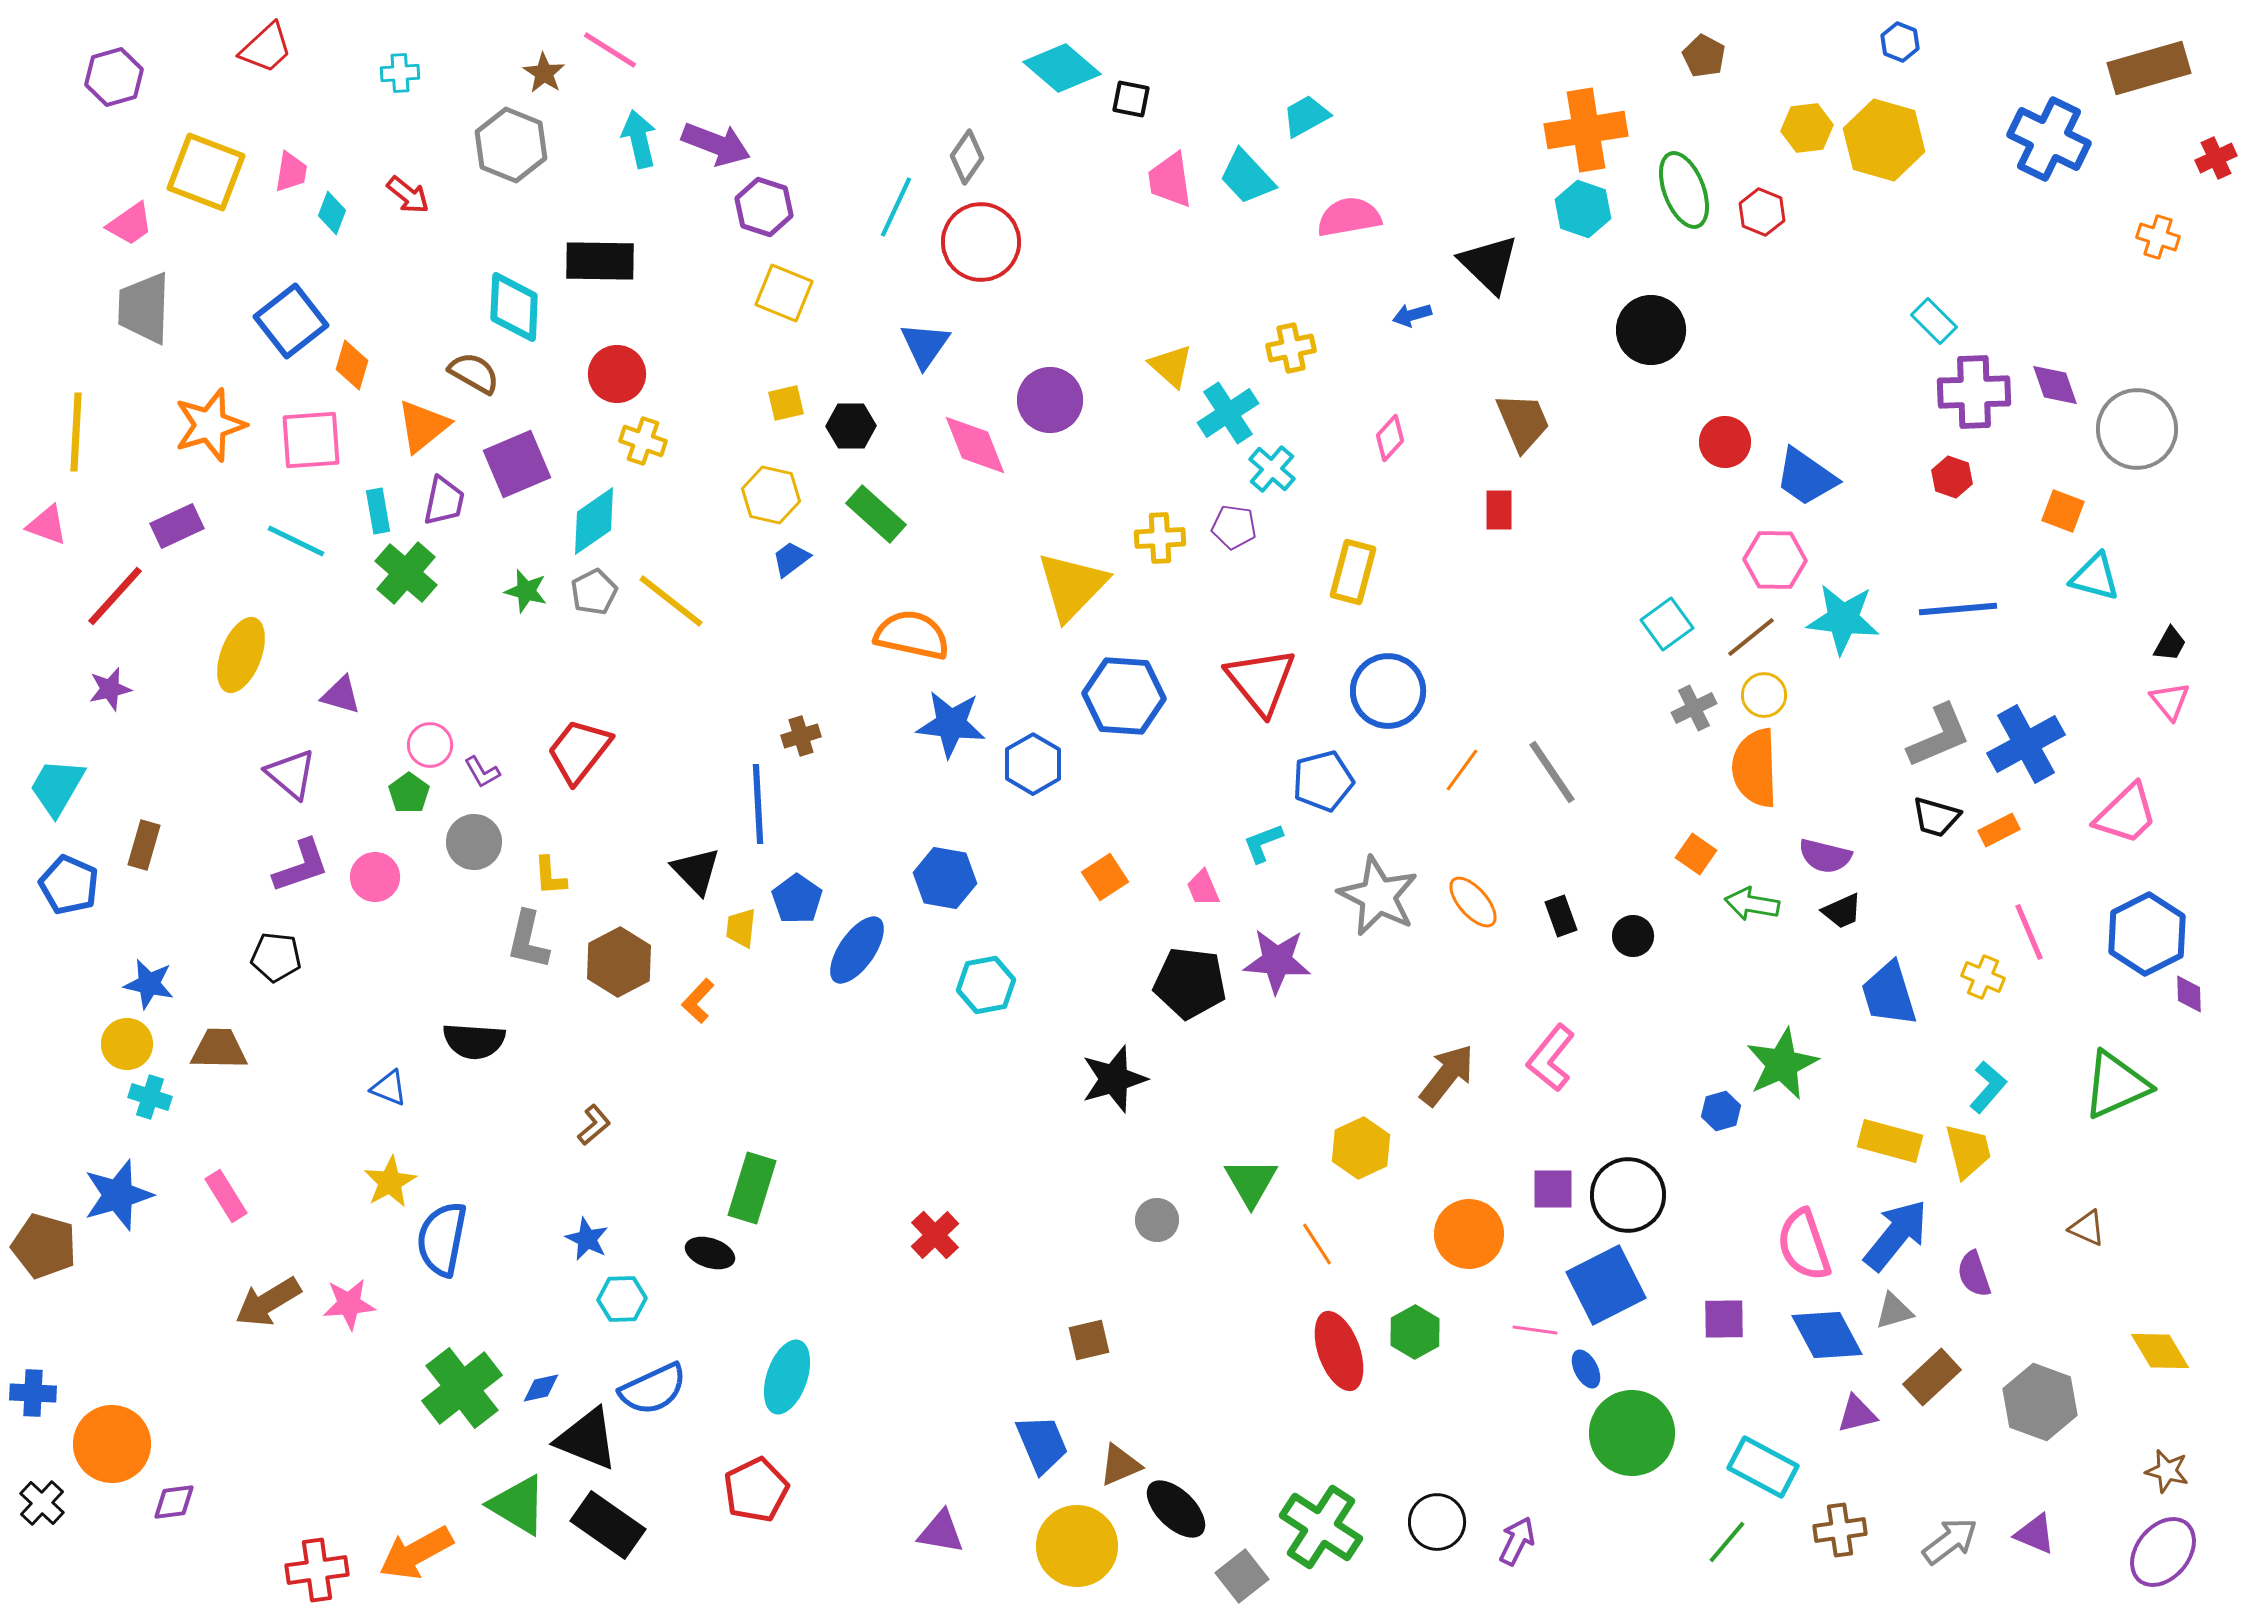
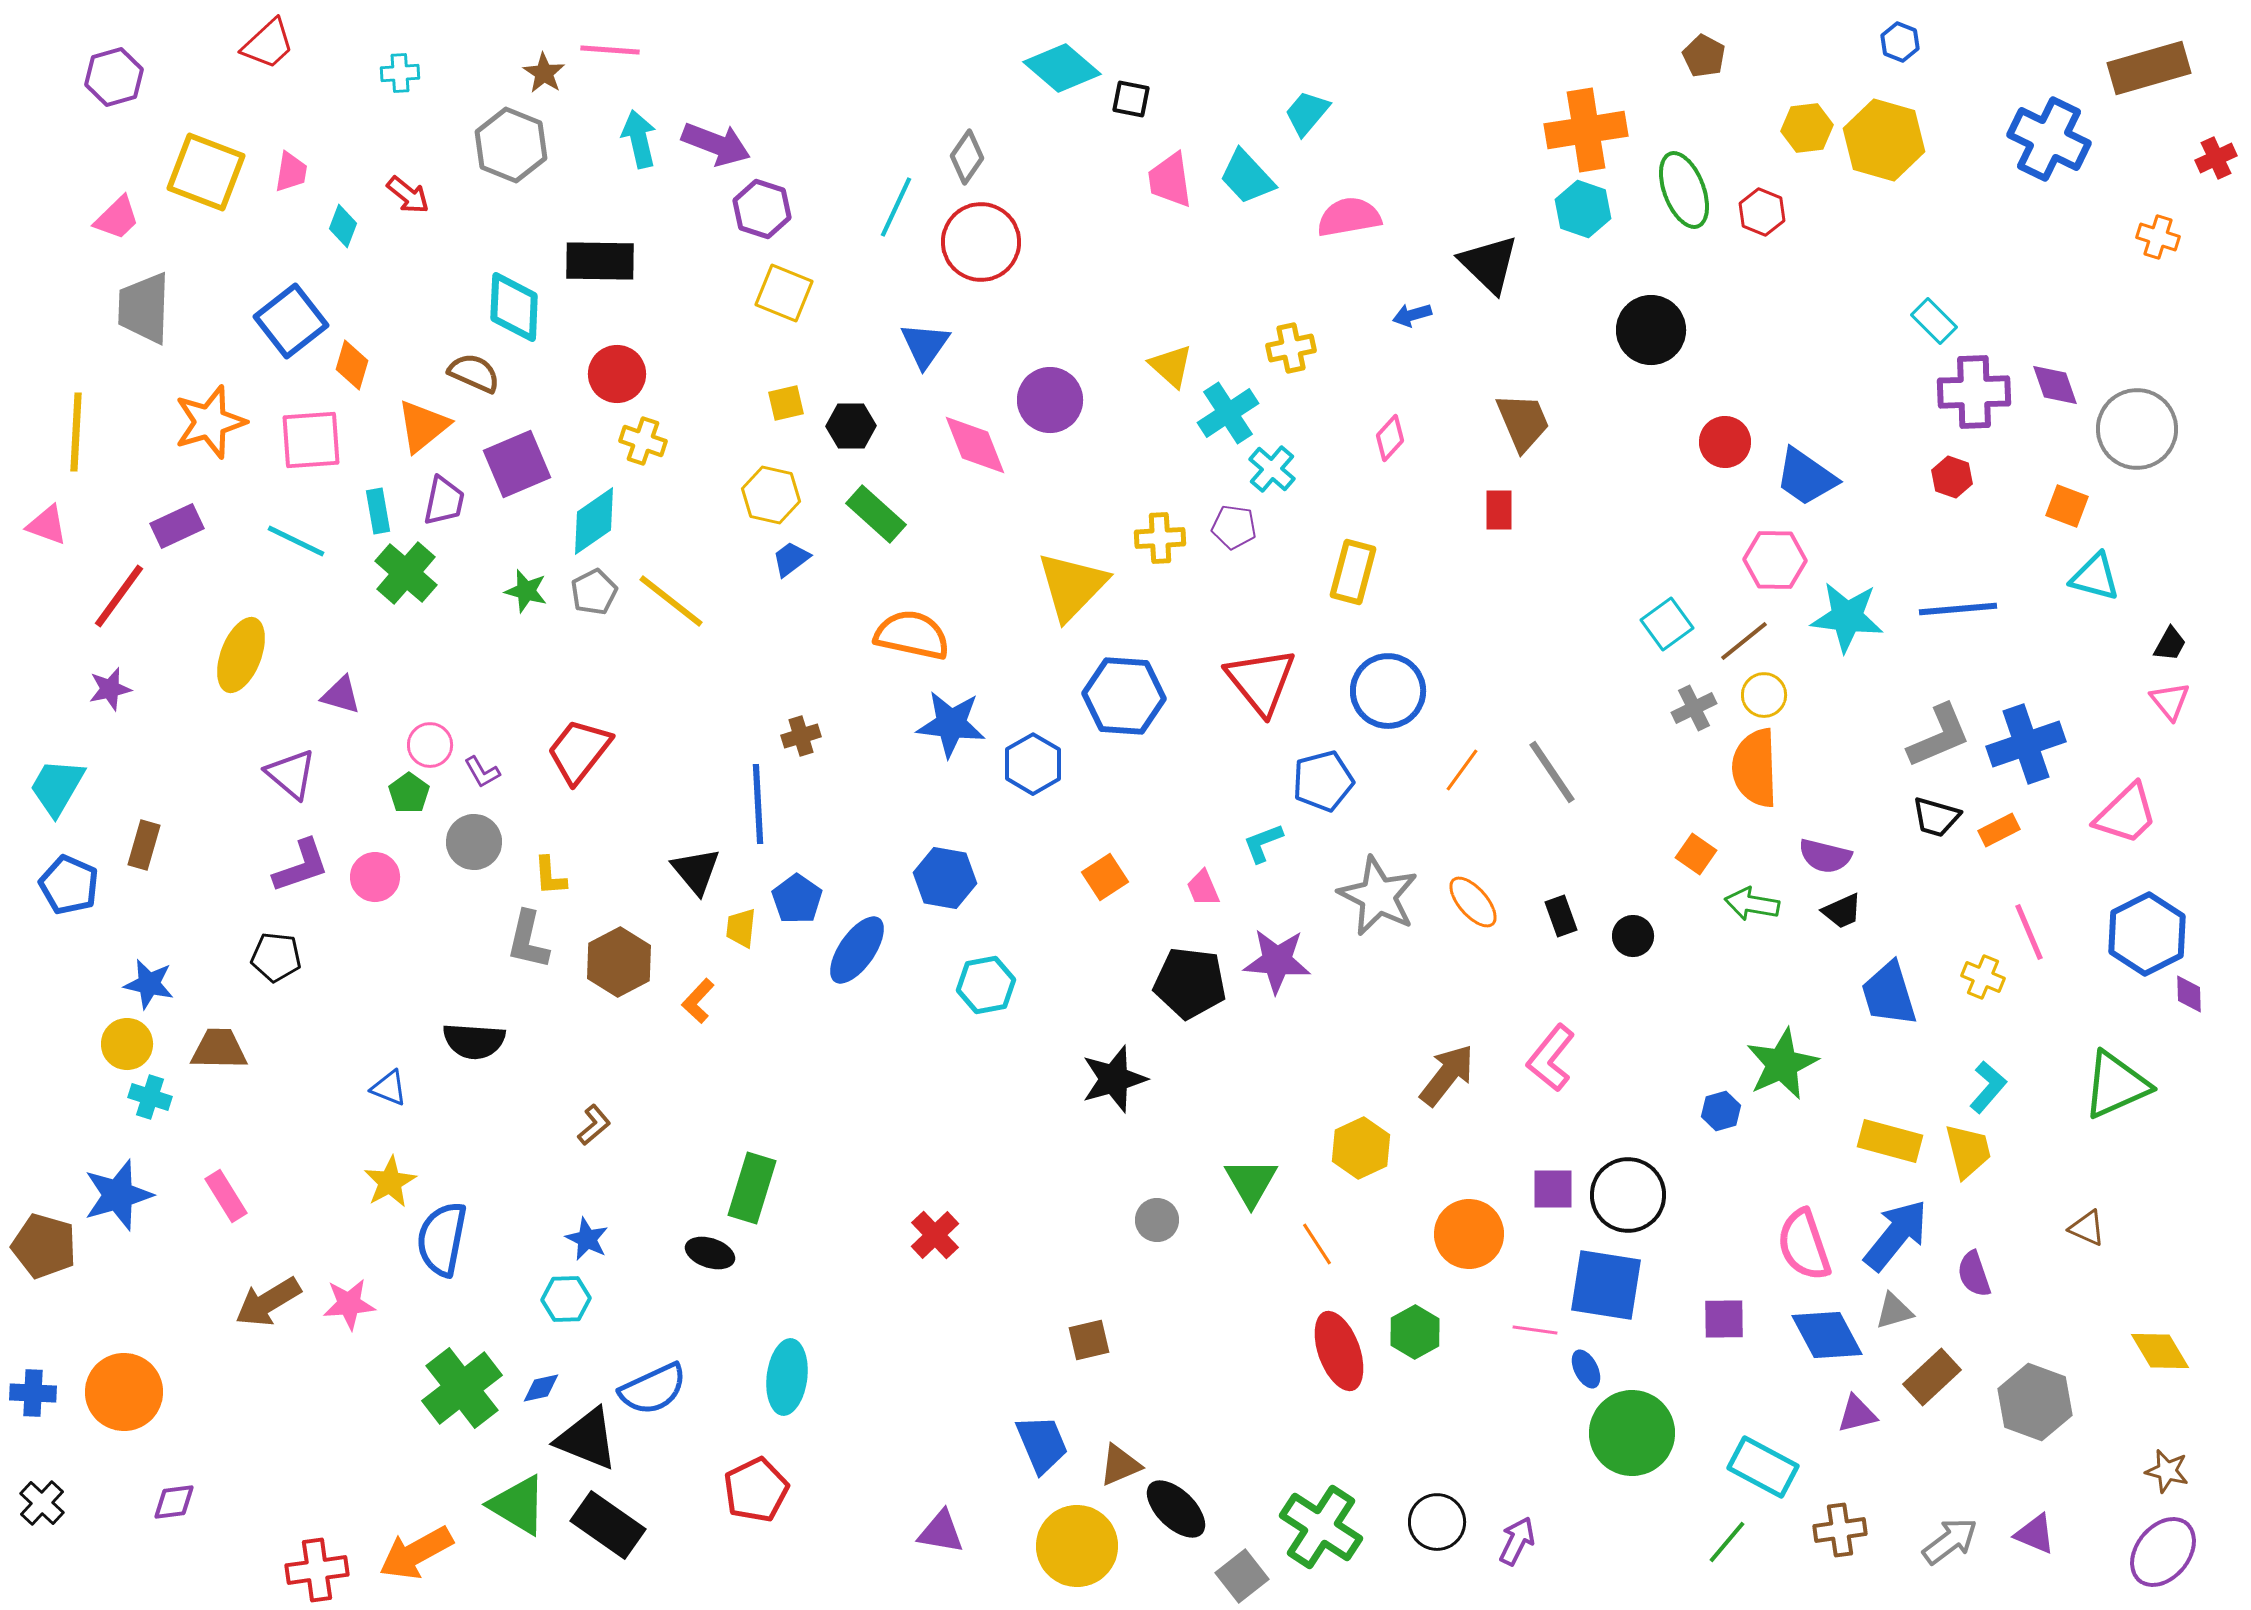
red trapezoid at (266, 48): moved 2 px right, 4 px up
pink line at (610, 50): rotated 28 degrees counterclockwise
cyan trapezoid at (1306, 116): moved 1 px right, 3 px up; rotated 21 degrees counterclockwise
purple hexagon at (764, 207): moved 2 px left, 2 px down
cyan diamond at (332, 213): moved 11 px right, 13 px down
pink trapezoid at (130, 224): moved 13 px left, 6 px up; rotated 9 degrees counterclockwise
brown semicircle at (474, 373): rotated 6 degrees counterclockwise
orange star at (210, 425): moved 3 px up
orange square at (2063, 511): moved 4 px right, 5 px up
red line at (115, 596): moved 4 px right; rotated 6 degrees counterclockwise
cyan star at (1843, 619): moved 4 px right, 2 px up
brown line at (1751, 637): moved 7 px left, 4 px down
blue cross at (2026, 744): rotated 10 degrees clockwise
black triangle at (696, 871): rotated 4 degrees clockwise
blue square at (1606, 1285): rotated 36 degrees clockwise
cyan hexagon at (622, 1299): moved 56 px left
cyan ellipse at (787, 1377): rotated 12 degrees counterclockwise
gray hexagon at (2040, 1402): moved 5 px left
orange circle at (112, 1444): moved 12 px right, 52 px up
